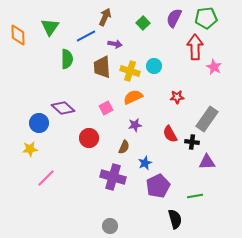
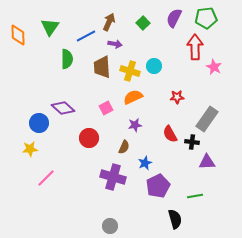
brown arrow: moved 4 px right, 5 px down
